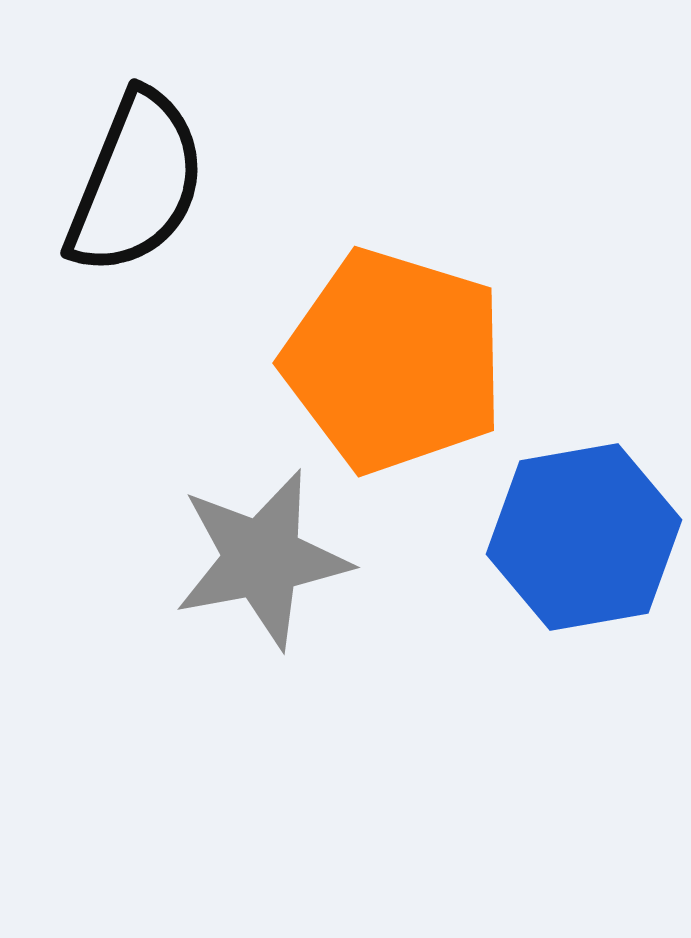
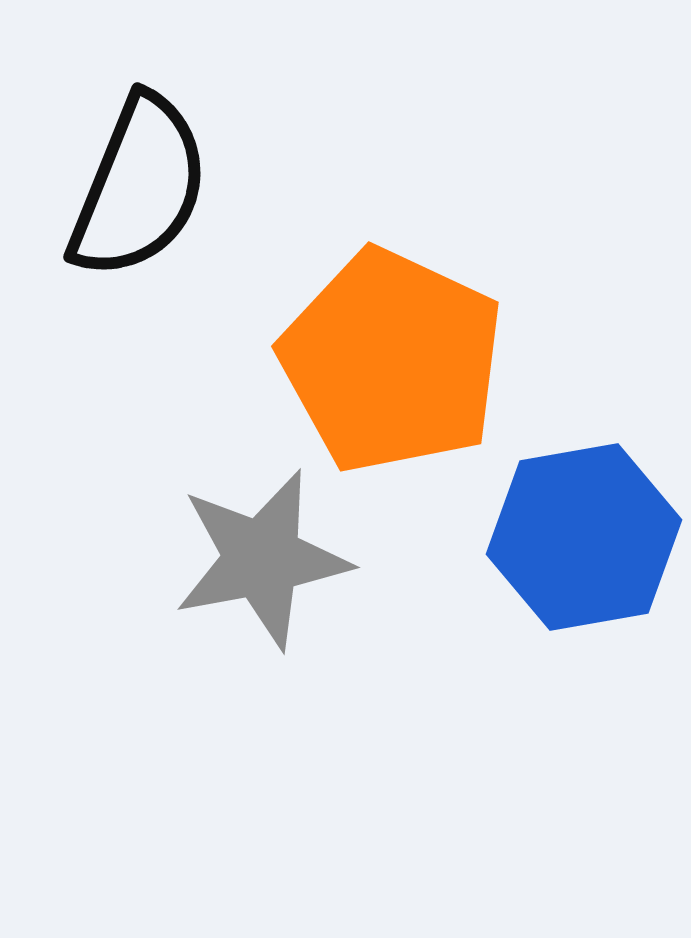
black semicircle: moved 3 px right, 4 px down
orange pentagon: moved 2 px left; rotated 8 degrees clockwise
